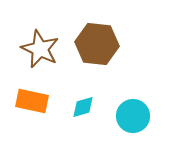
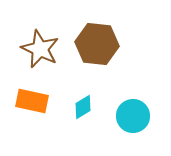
cyan diamond: rotated 15 degrees counterclockwise
